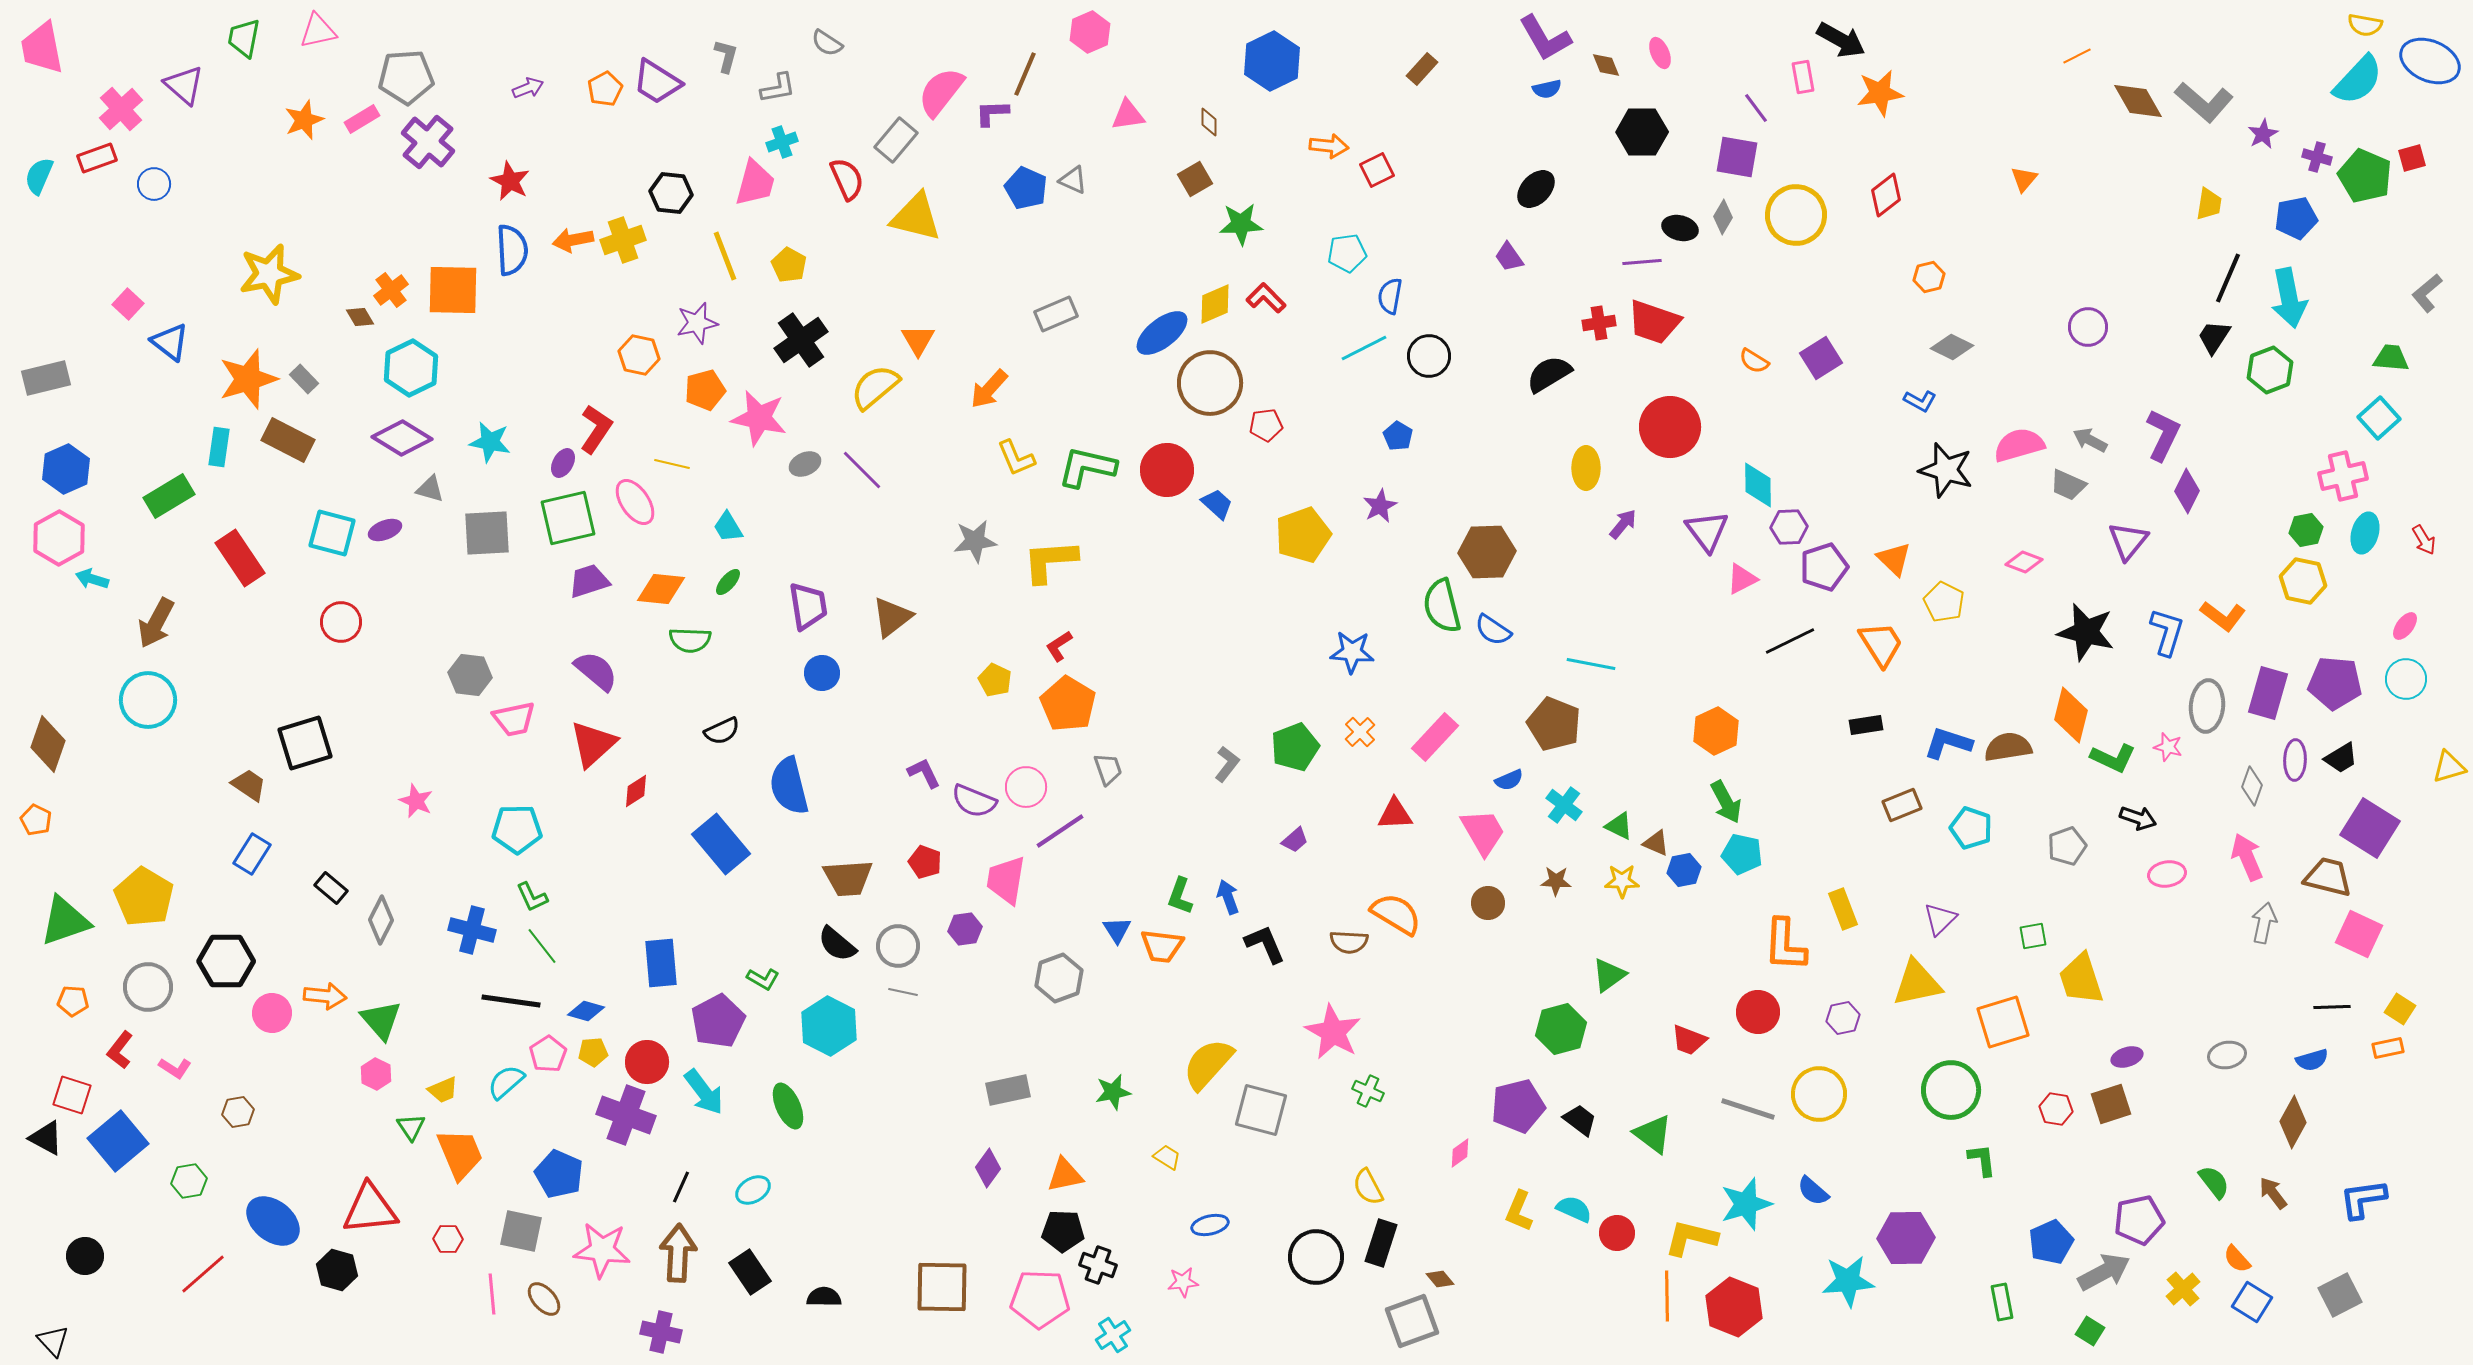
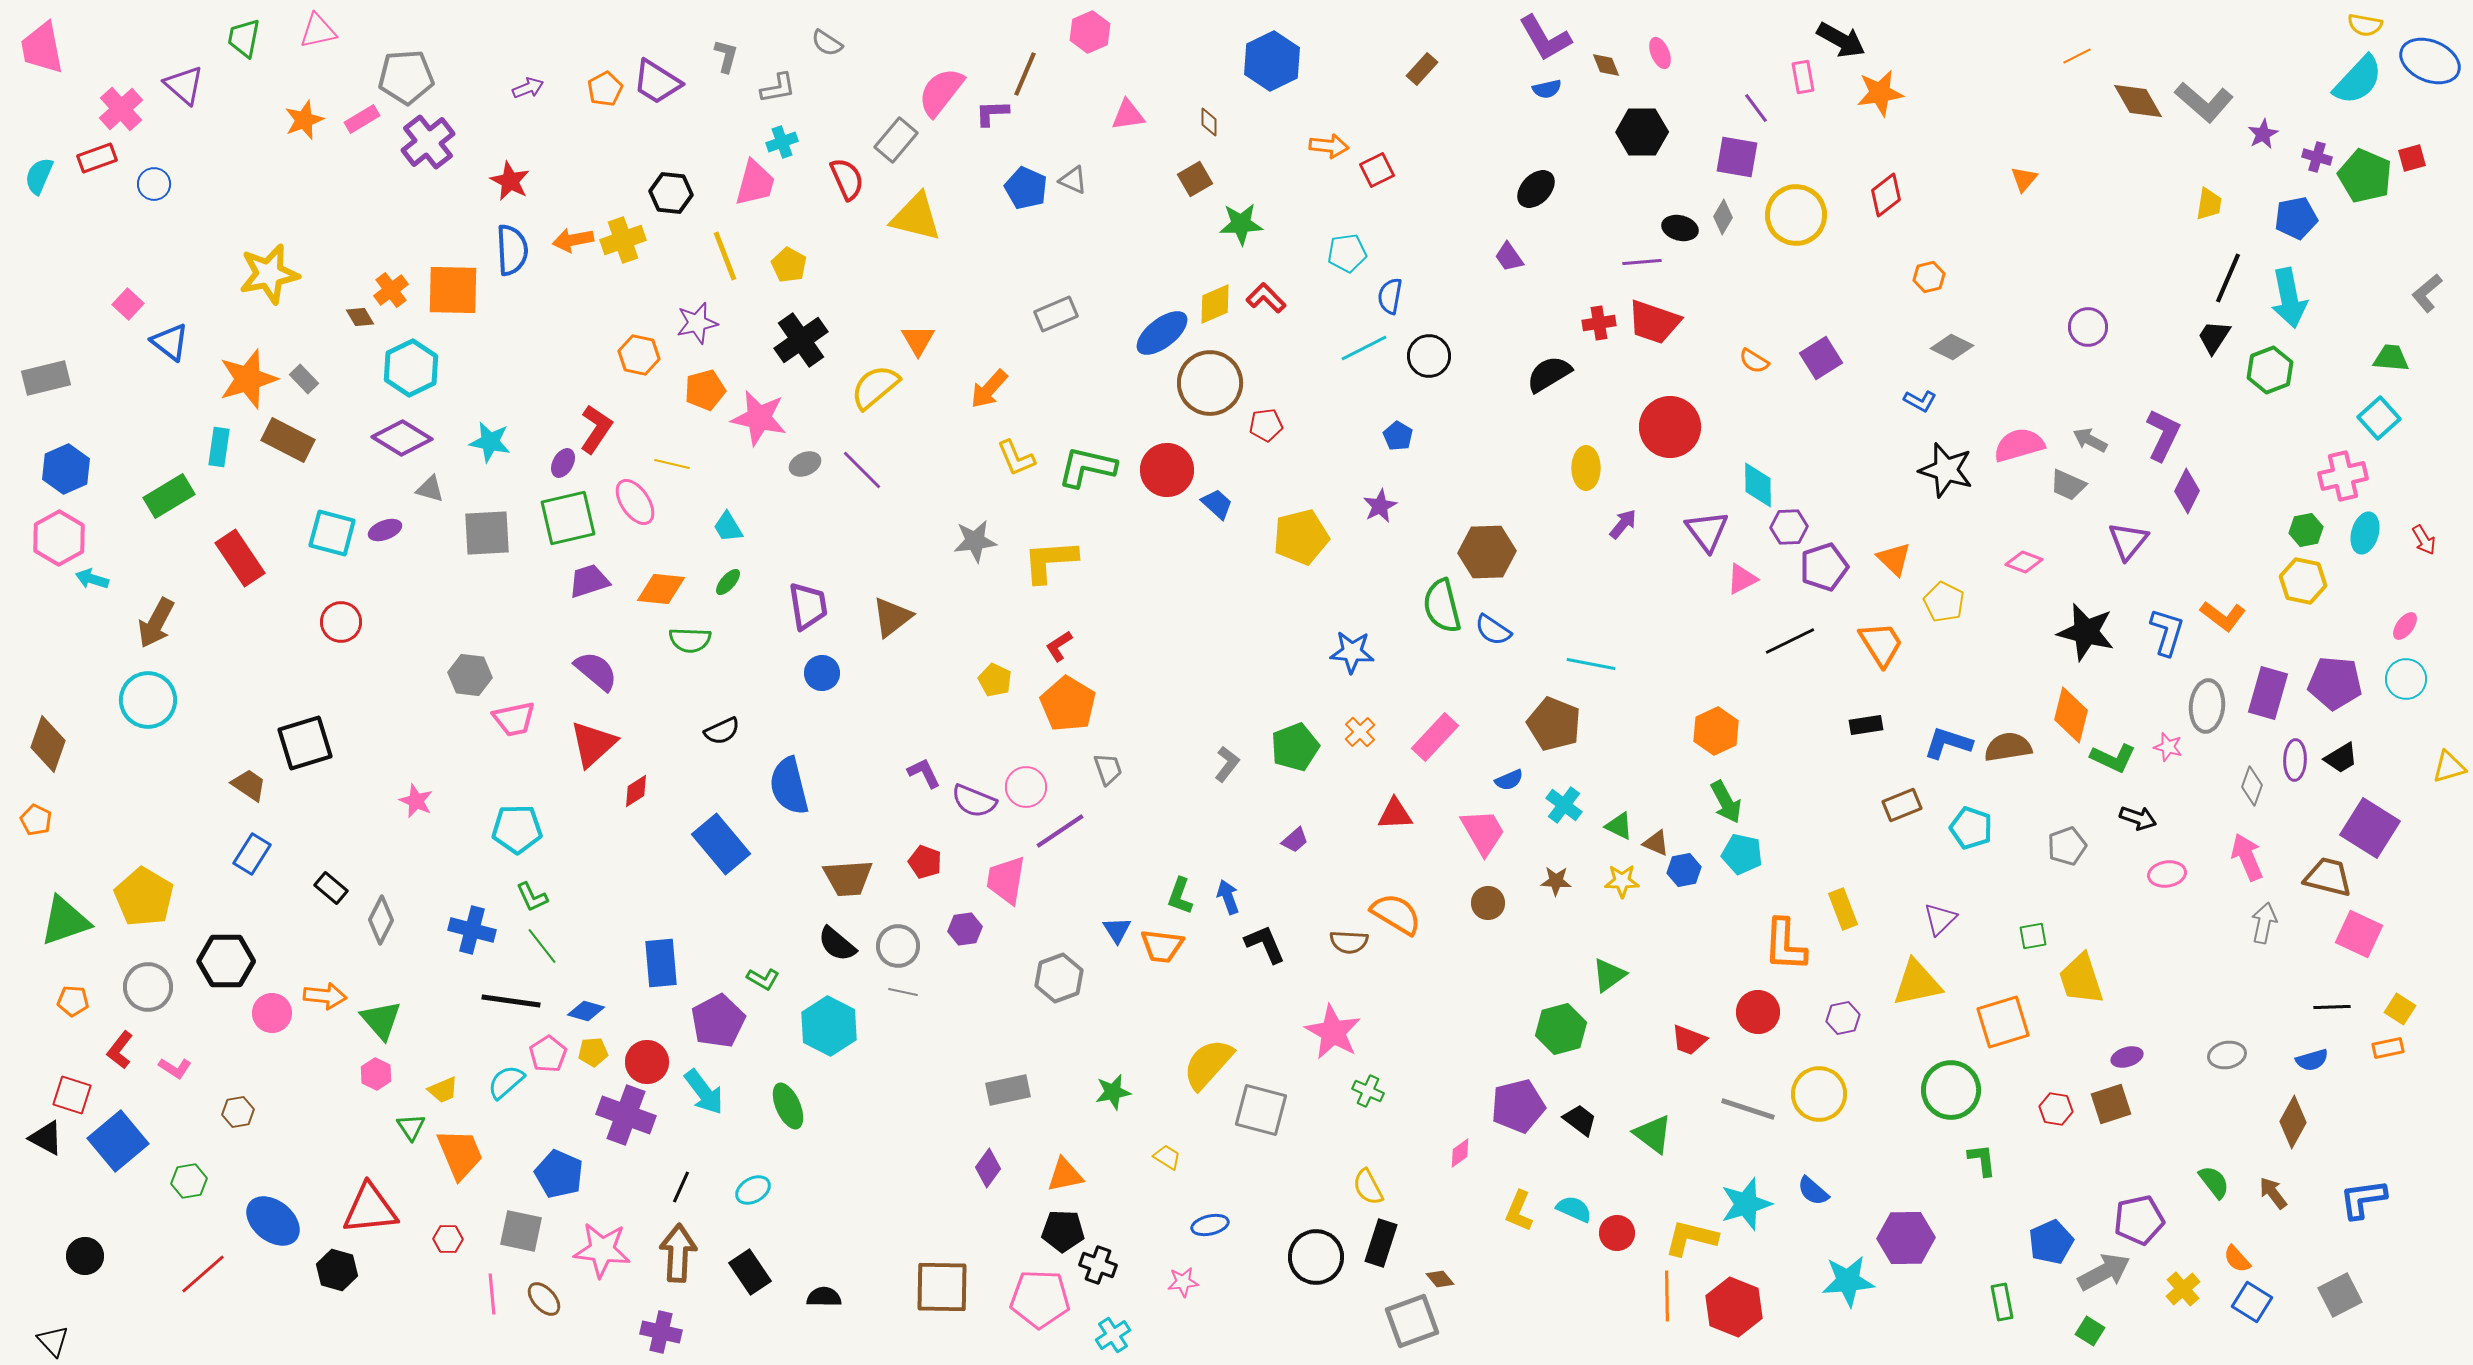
purple cross at (428, 142): rotated 12 degrees clockwise
yellow pentagon at (1303, 535): moved 2 px left, 2 px down; rotated 6 degrees clockwise
